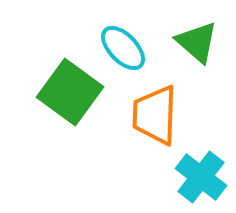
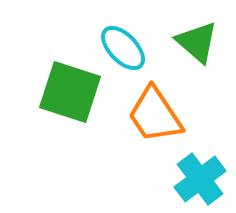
green square: rotated 18 degrees counterclockwise
orange trapezoid: rotated 36 degrees counterclockwise
cyan cross: moved 1 px left, 2 px down; rotated 15 degrees clockwise
